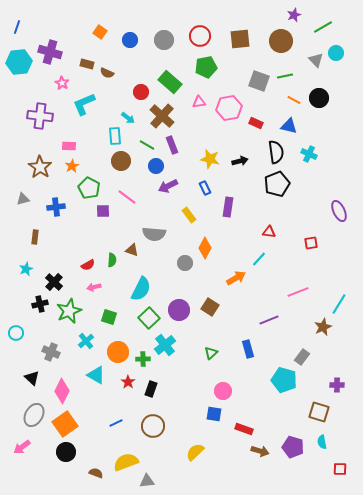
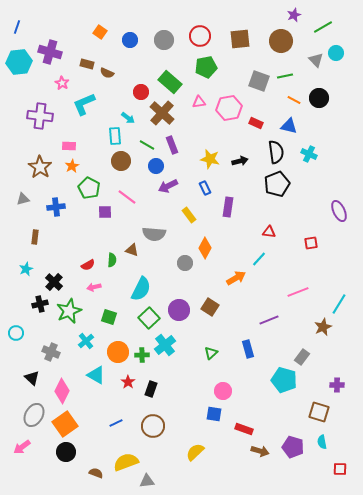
brown cross at (162, 116): moved 3 px up
purple square at (103, 211): moved 2 px right, 1 px down
green cross at (143, 359): moved 1 px left, 4 px up
